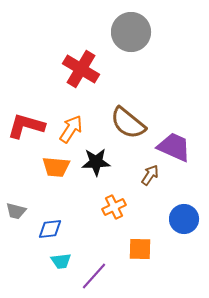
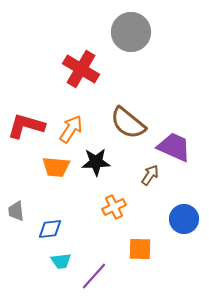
gray trapezoid: rotated 70 degrees clockwise
